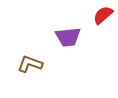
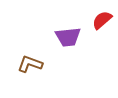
red semicircle: moved 1 px left, 5 px down
